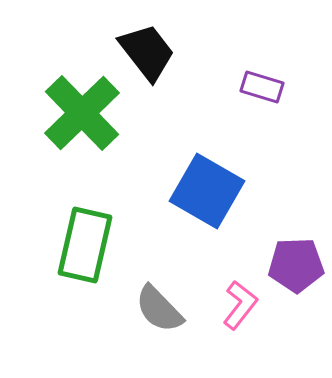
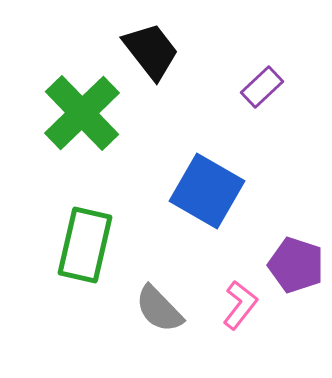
black trapezoid: moved 4 px right, 1 px up
purple rectangle: rotated 60 degrees counterclockwise
purple pentagon: rotated 20 degrees clockwise
